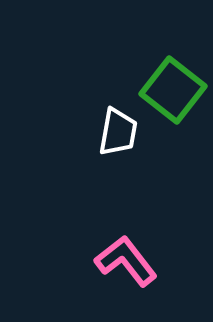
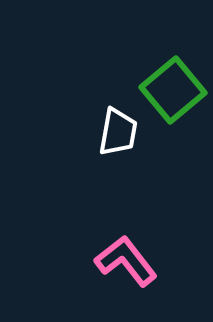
green square: rotated 12 degrees clockwise
